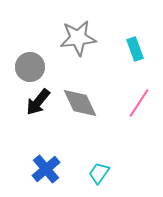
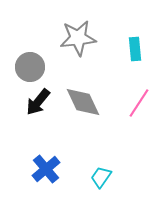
cyan rectangle: rotated 15 degrees clockwise
gray diamond: moved 3 px right, 1 px up
cyan trapezoid: moved 2 px right, 4 px down
